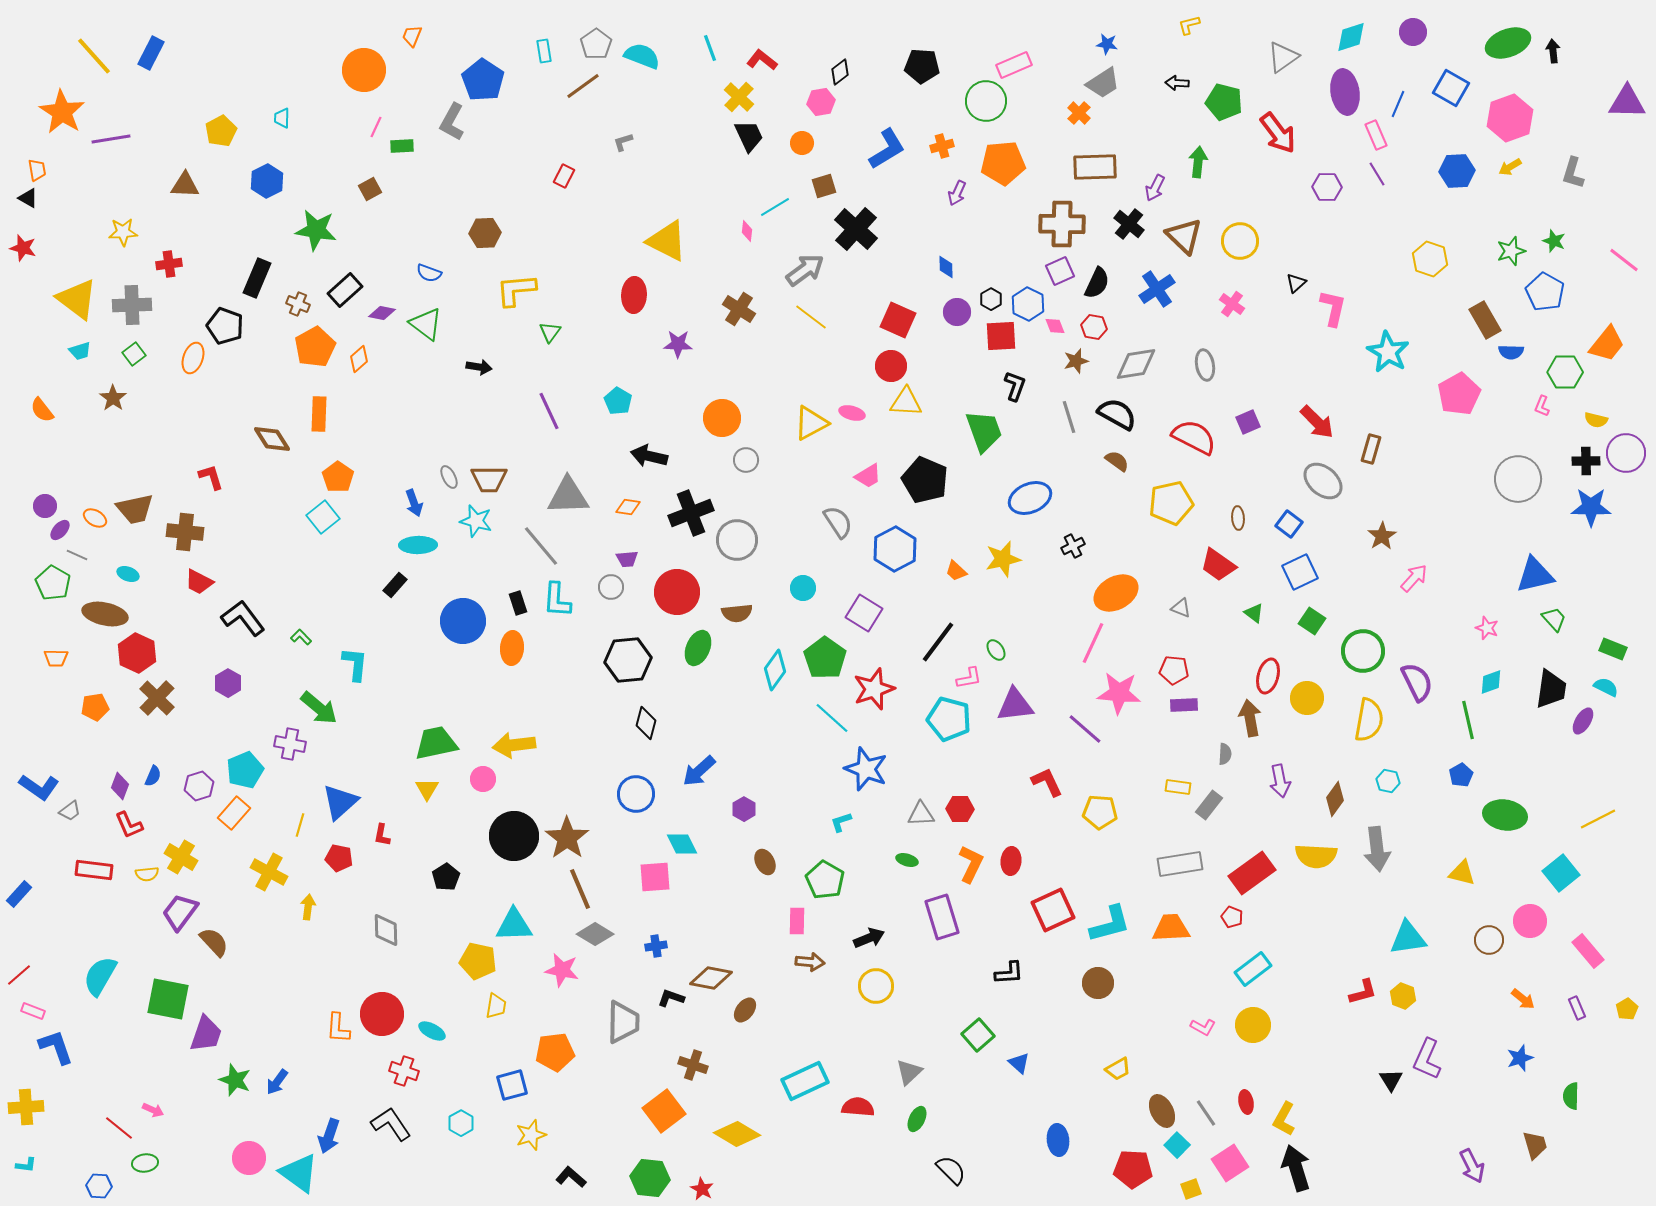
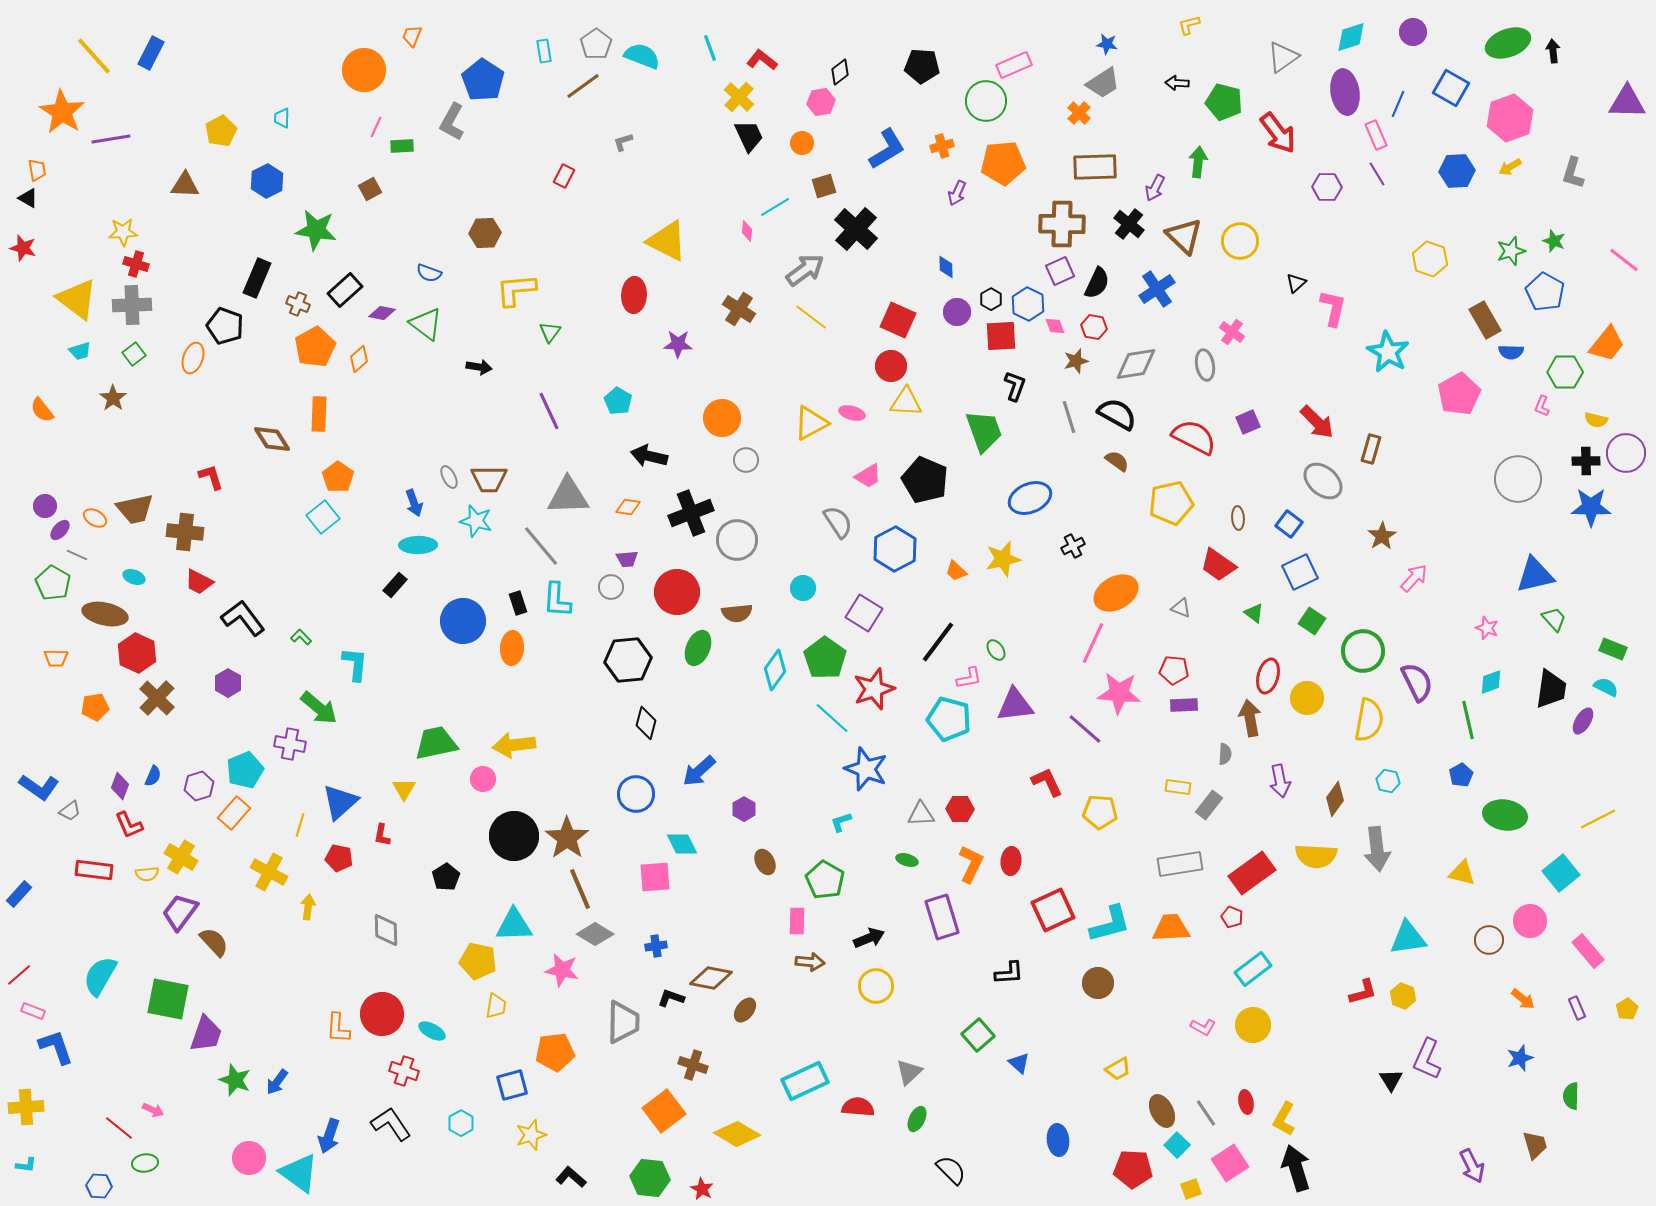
red cross at (169, 264): moved 33 px left; rotated 25 degrees clockwise
pink cross at (1232, 304): moved 28 px down
cyan ellipse at (128, 574): moved 6 px right, 3 px down
yellow triangle at (427, 789): moved 23 px left
